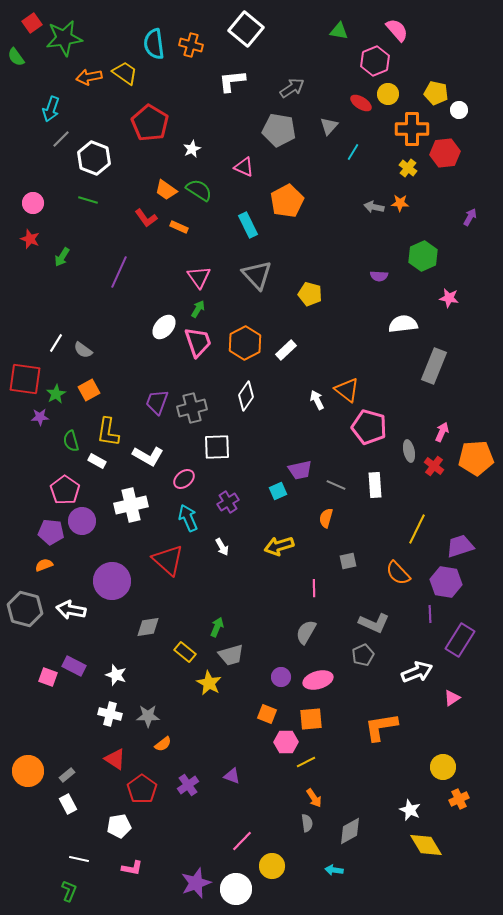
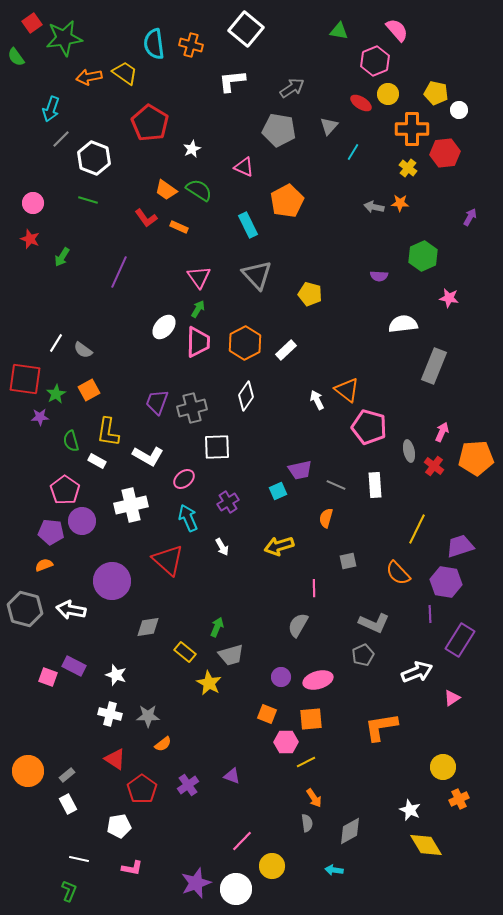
pink trapezoid at (198, 342): rotated 20 degrees clockwise
gray semicircle at (306, 632): moved 8 px left, 7 px up
